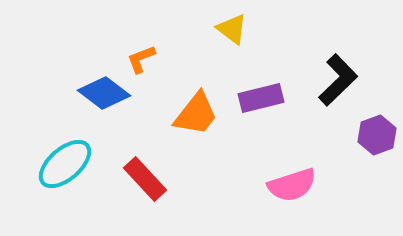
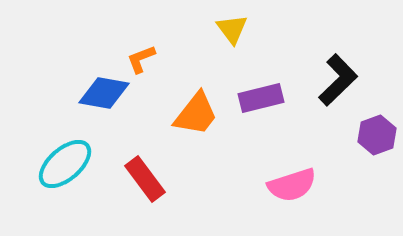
yellow triangle: rotated 16 degrees clockwise
blue diamond: rotated 27 degrees counterclockwise
red rectangle: rotated 6 degrees clockwise
